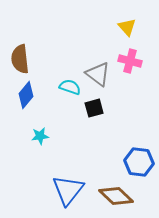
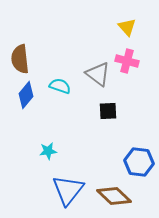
pink cross: moved 3 px left
cyan semicircle: moved 10 px left, 1 px up
black square: moved 14 px right, 3 px down; rotated 12 degrees clockwise
cyan star: moved 8 px right, 15 px down
brown diamond: moved 2 px left
